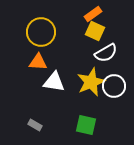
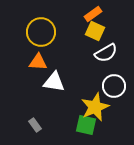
yellow star: moved 4 px right, 25 px down
gray rectangle: rotated 24 degrees clockwise
